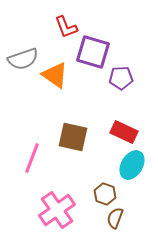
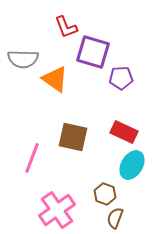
gray semicircle: rotated 20 degrees clockwise
orange triangle: moved 4 px down
